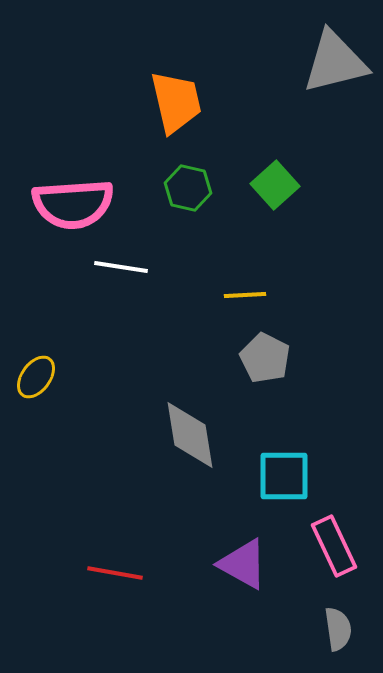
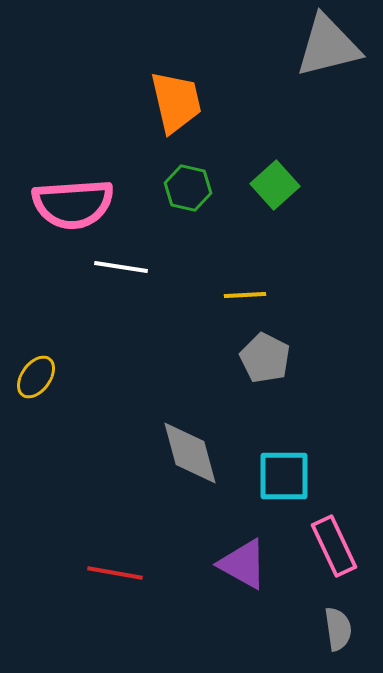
gray triangle: moved 7 px left, 16 px up
gray diamond: moved 18 px down; rotated 6 degrees counterclockwise
